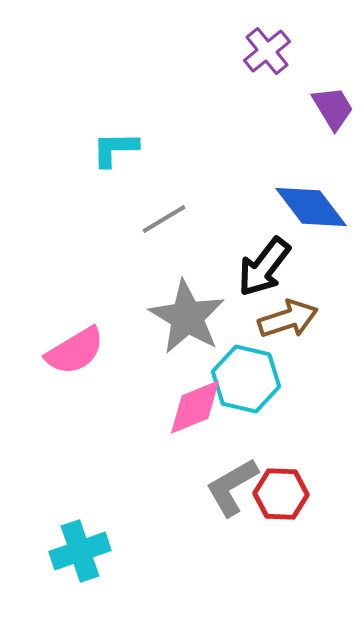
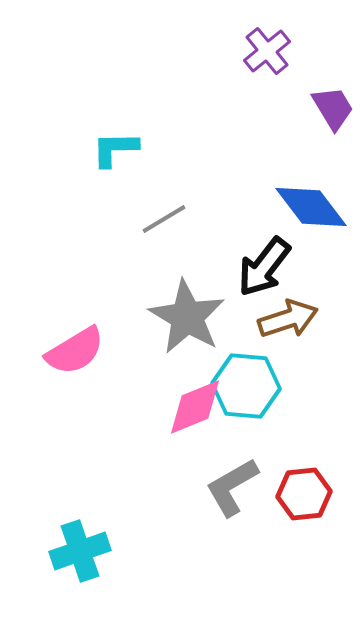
cyan hexagon: moved 7 px down; rotated 8 degrees counterclockwise
red hexagon: moved 23 px right; rotated 8 degrees counterclockwise
